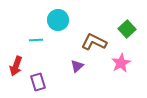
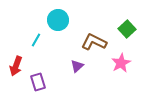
cyan line: rotated 56 degrees counterclockwise
